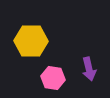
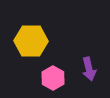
pink hexagon: rotated 20 degrees clockwise
